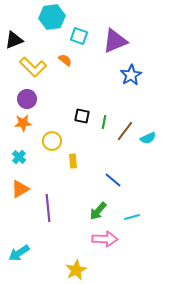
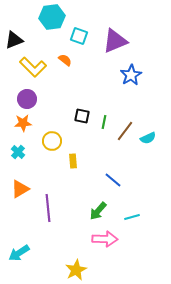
cyan cross: moved 1 px left, 5 px up
